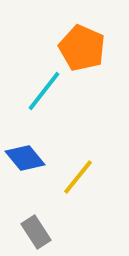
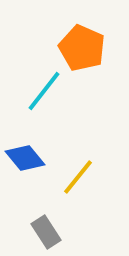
gray rectangle: moved 10 px right
